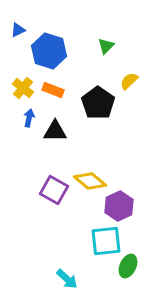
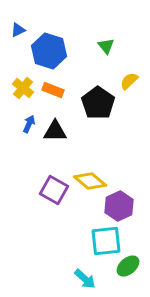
green triangle: rotated 24 degrees counterclockwise
blue arrow: moved 6 px down; rotated 12 degrees clockwise
green ellipse: rotated 25 degrees clockwise
cyan arrow: moved 18 px right
